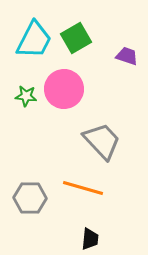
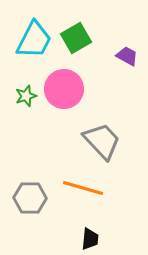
purple trapezoid: rotated 10 degrees clockwise
green star: rotated 25 degrees counterclockwise
